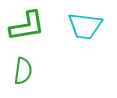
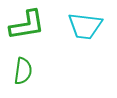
green L-shape: moved 1 px up
